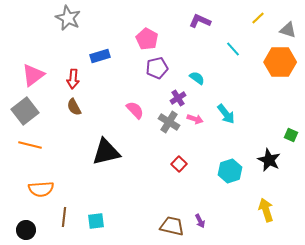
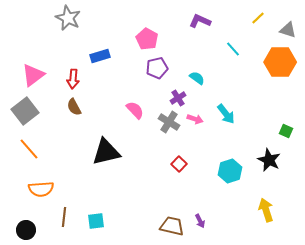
green square: moved 5 px left, 4 px up
orange line: moved 1 px left, 4 px down; rotated 35 degrees clockwise
